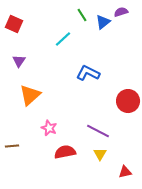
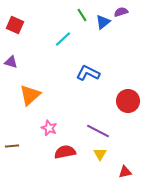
red square: moved 1 px right, 1 px down
purple triangle: moved 8 px left, 1 px down; rotated 48 degrees counterclockwise
